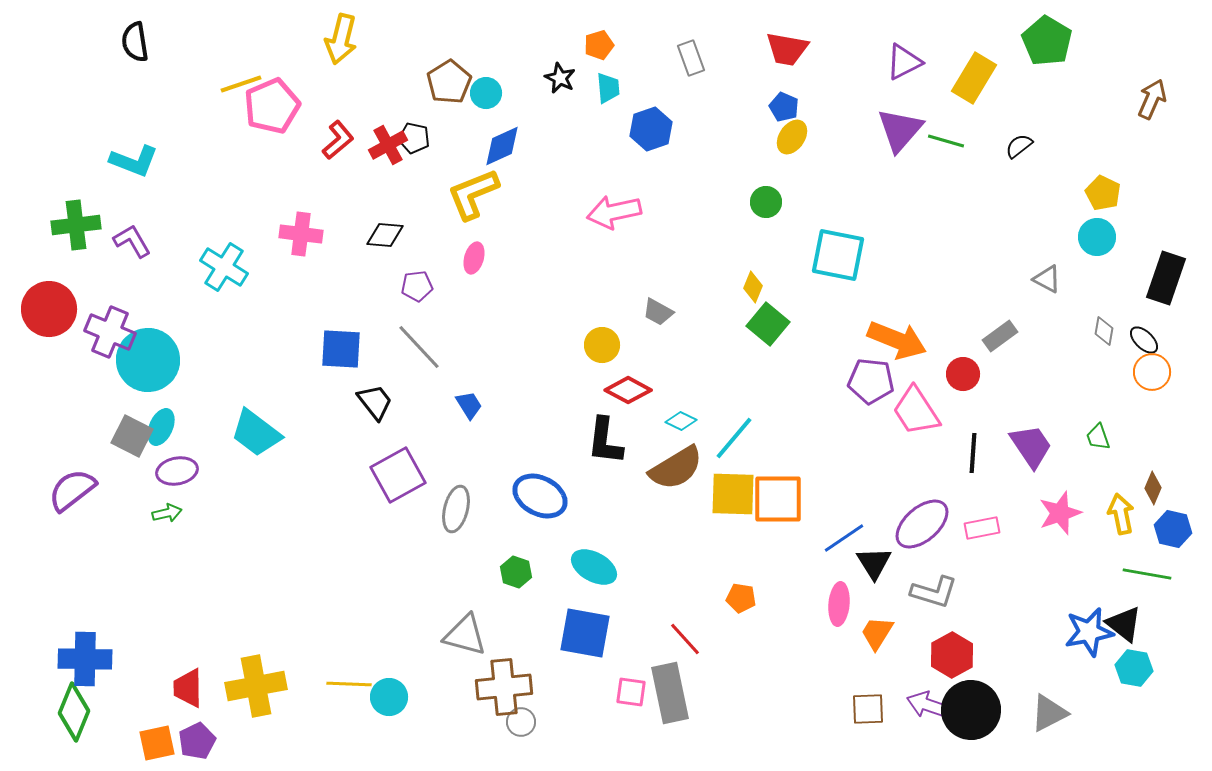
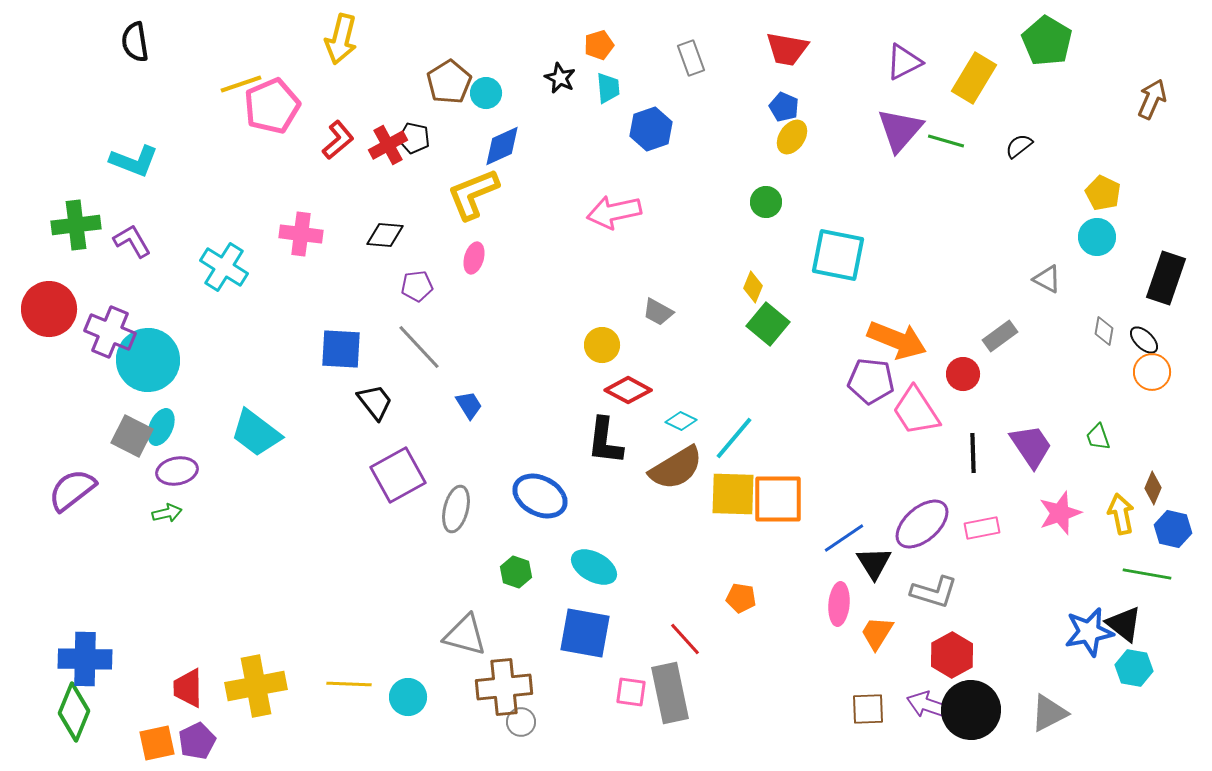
black line at (973, 453): rotated 6 degrees counterclockwise
cyan circle at (389, 697): moved 19 px right
